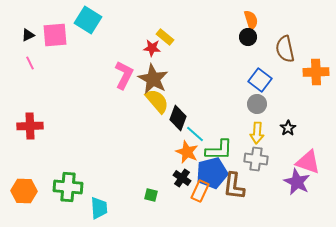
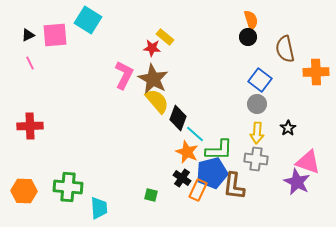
orange rectangle: moved 2 px left, 1 px up
